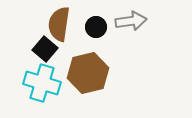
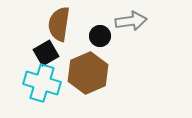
black circle: moved 4 px right, 9 px down
black square: moved 1 px right, 4 px down; rotated 20 degrees clockwise
brown hexagon: rotated 9 degrees counterclockwise
